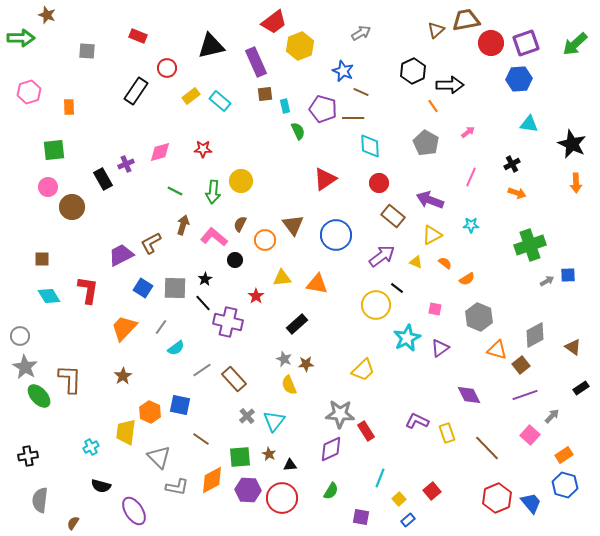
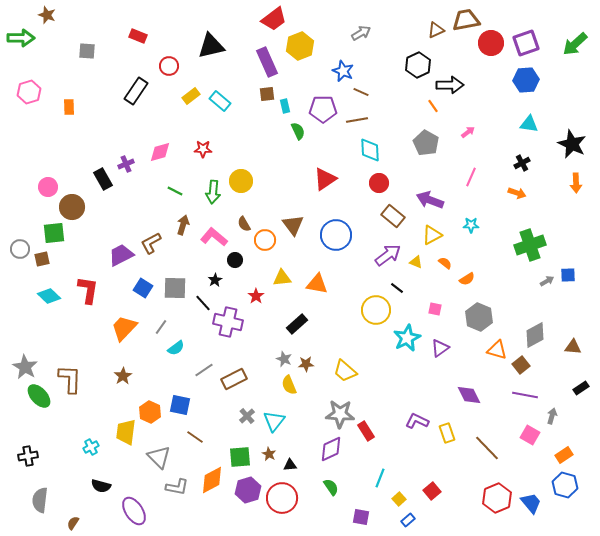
red trapezoid at (274, 22): moved 3 px up
brown triangle at (436, 30): rotated 18 degrees clockwise
purple rectangle at (256, 62): moved 11 px right
red circle at (167, 68): moved 2 px right, 2 px up
black hexagon at (413, 71): moved 5 px right, 6 px up
blue hexagon at (519, 79): moved 7 px right, 1 px down
brown square at (265, 94): moved 2 px right
purple pentagon at (323, 109): rotated 16 degrees counterclockwise
brown line at (353, 118): moved 4 px right, 2 px down; rotated 10 degrees counterclockwise
cyan diamond at (370, 146): moved 4 px down
green square at (54, 150): moved 83 px down
black cross at (512, 164): moved 10 px right, 1 px up
brown semicircle at (240, 224): moved 4 px right; rotated 56 degrees counterclockwise
purple arrow at (382, 256): moved 6 px right, 1 px up
brown square at (42, 259): rotated 14 degrees counterclockwise
black star at (205, 279): moved 10 px right, 1 px down
cyan diamond at (49, 296): rotated 15 degrees counterclockwise
yellow circle at (376, 305): moved 5 px down
gray circle at (20, 336): moved 87 px up
brown triangle at (573, 347): rotated 30 degrees counterclockwise
gray line at (202, 370): moved 2 px right
yellow trapezoid at (363, 370): moved 18 px left, 1 px down; rotated 85 degrees clockwise
brown rectangle at (234, 379): rotated 75 degrees counterclockwise
purple line at (525, 395): rotated 30 degrees clockwise
gray arrow at (552, 416): rotated 28 degrees counterclockwise
pink square at (530, 435): rotated 12 degrees counterclockwise
brown line at (201, 439): moved 6 px left, 2 px up
purple hexagon at (248, 490): rotated 20 degrees counterclockwise
green semicircle at (331, 491): moved 4 px up; rotated 66 degrees counterclockwise
